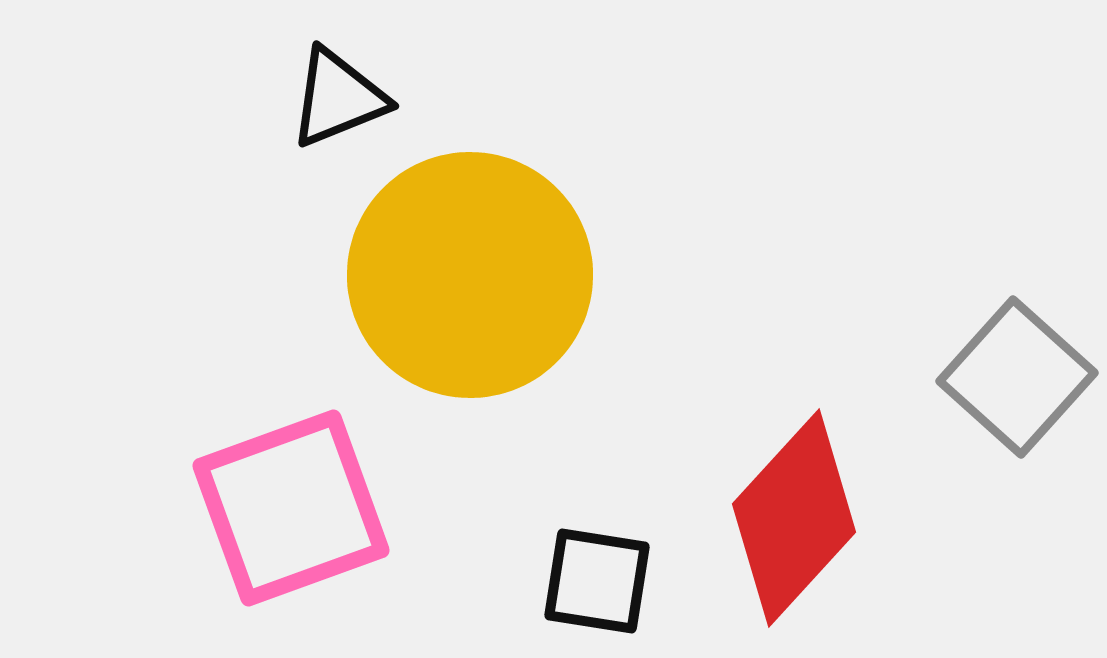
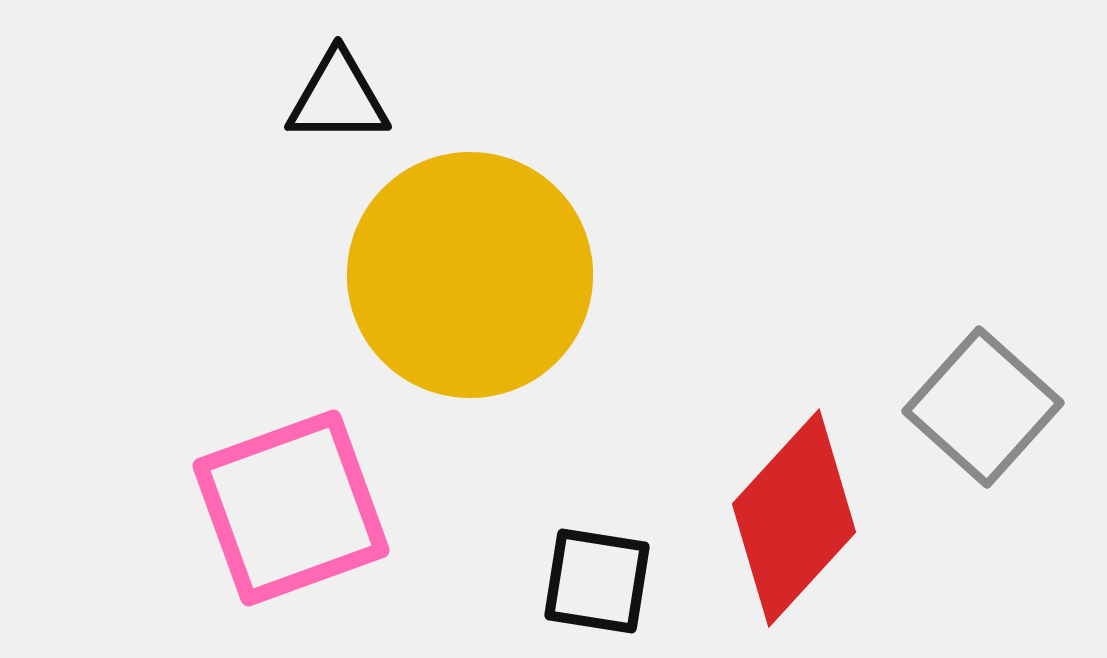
black triangle: rotated 22 degrees clockwise
gray square: moved 34 px left, 30 px down
